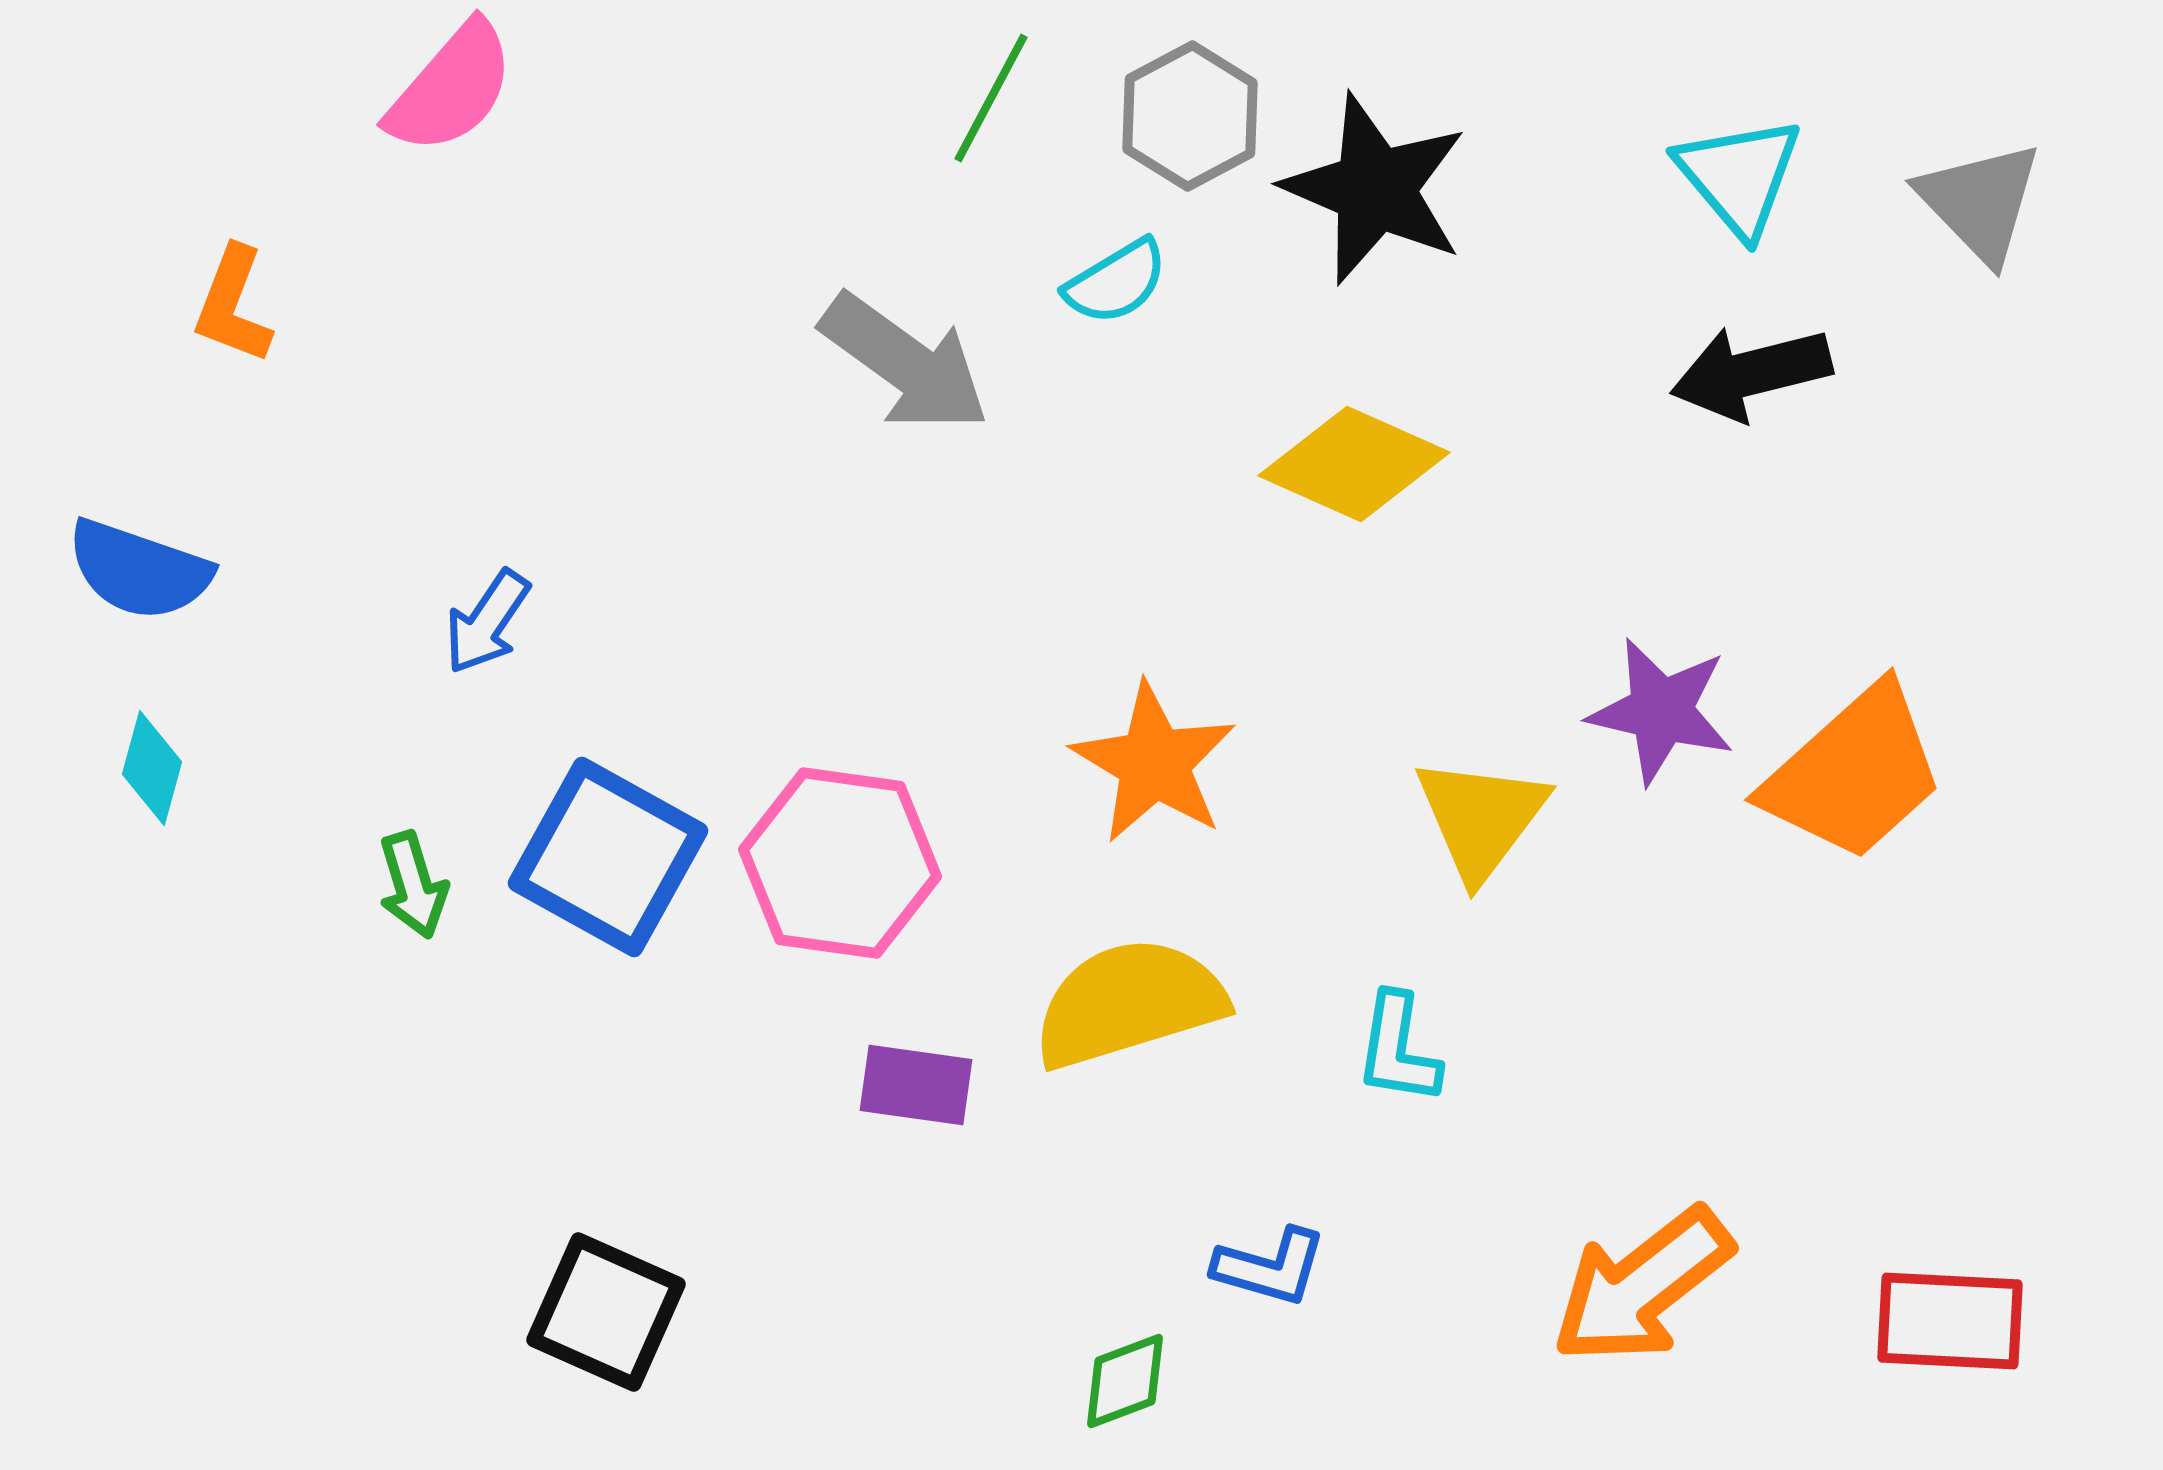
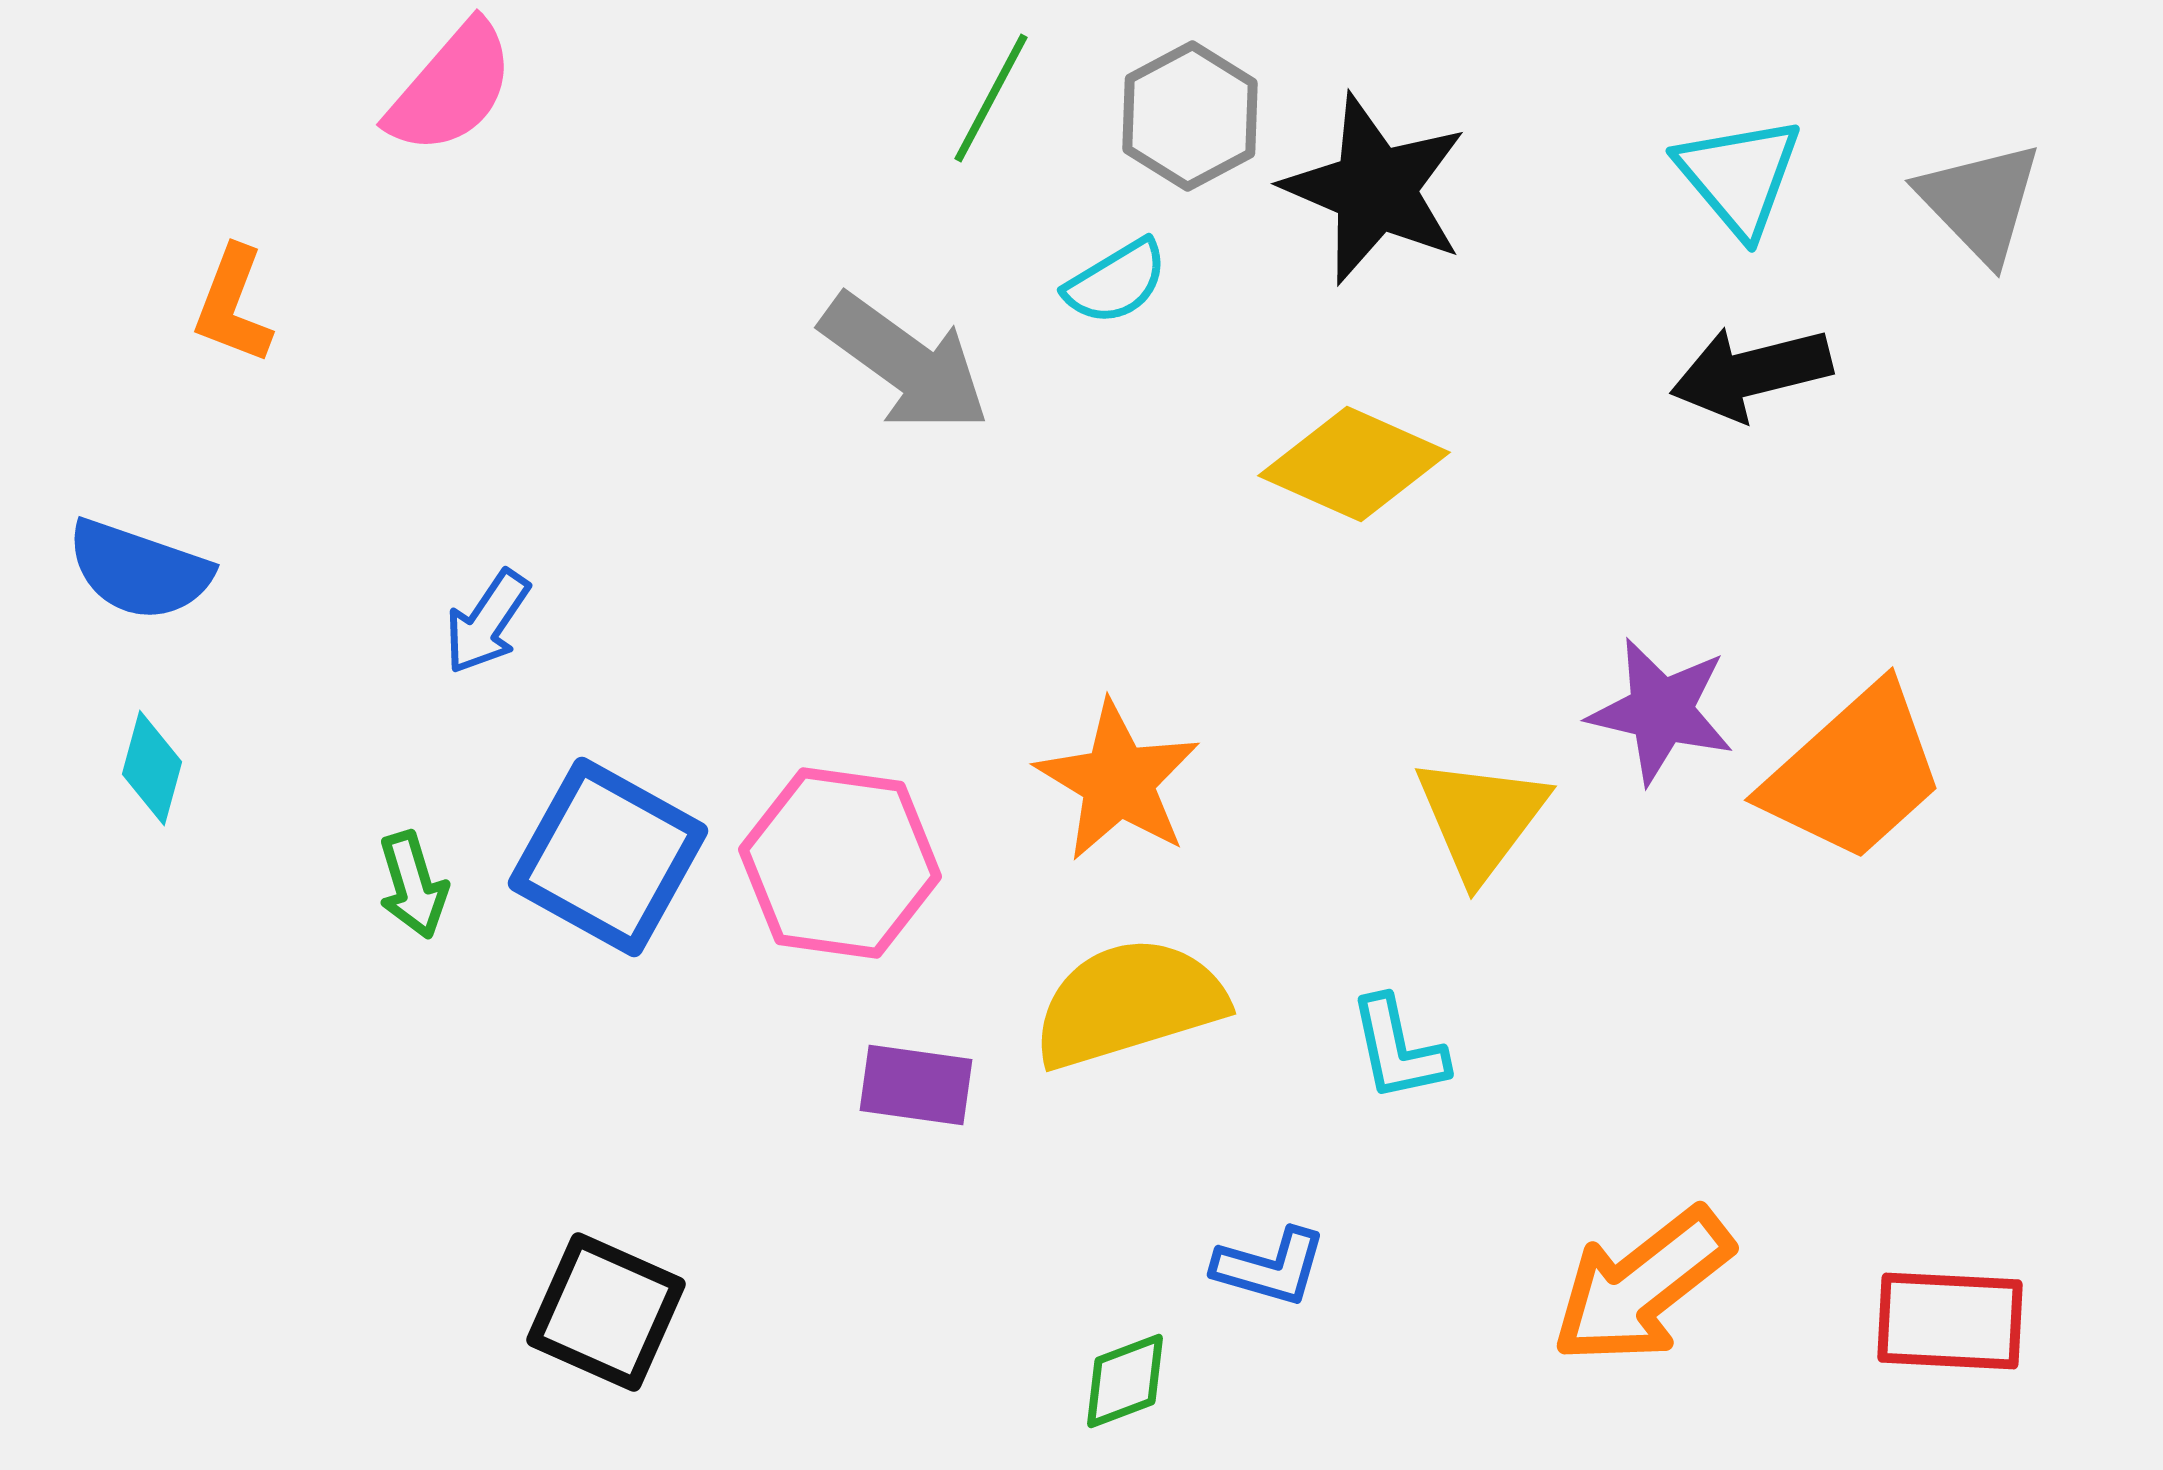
orange star: moved 36 px left, 18 px down
cyan L-shape: rotated 21 degrees counterclockwise
